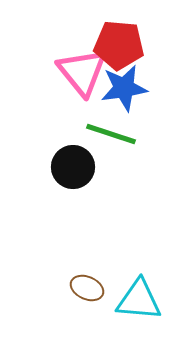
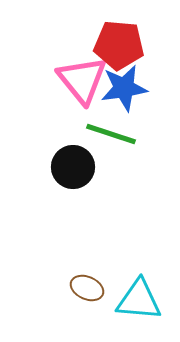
pink triangle: moved 8 px down
